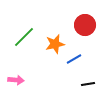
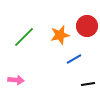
red circle: moved 2 px right, 1 px down
orange star: moved 5 px right, 9 px up
